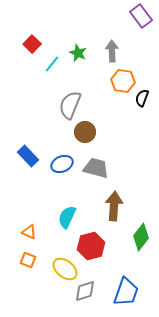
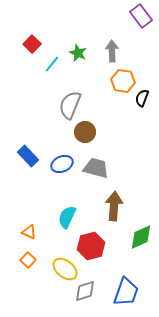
green diamond: rotated 28 degrees clockwise
orange square: rotated 21 degrees clockwise
